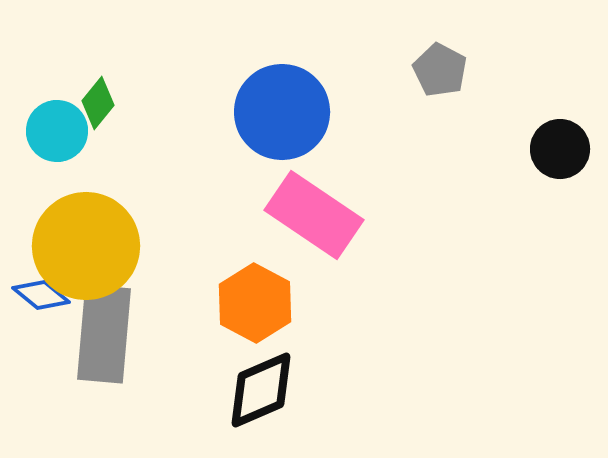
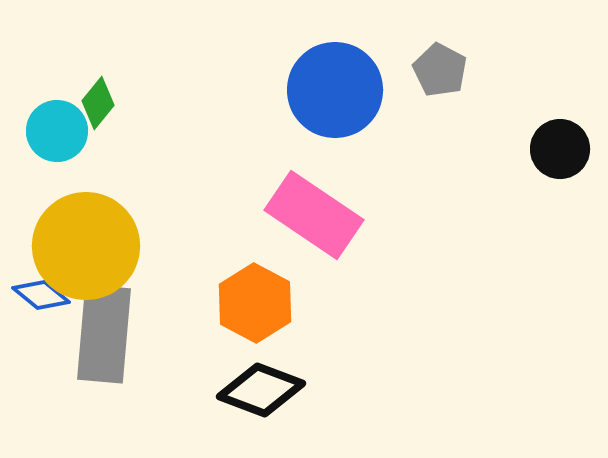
blue circle: moved 53 px right, 22 px up
black diamond: rotated 44 degrees clockwise
